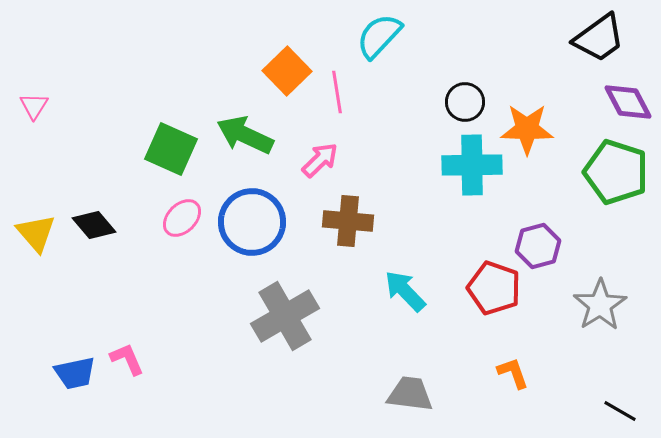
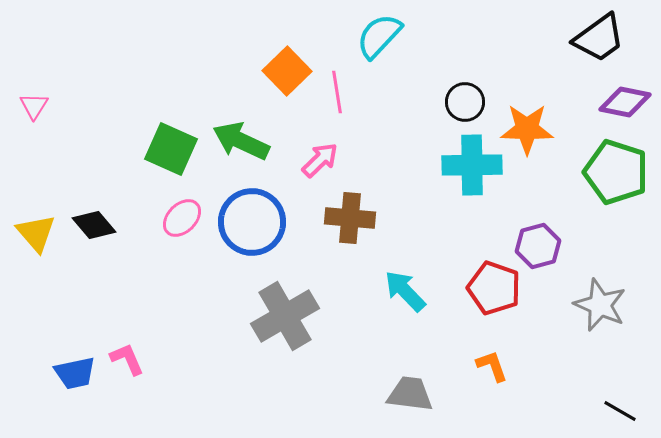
purple diamond: moved 3 px left; rotated 51 degrees counterclockwise
green arrow: moved 4 px left, 6 px down
brown cross: moved 2 px right, 3 px up
gray star: rotated 16 degrees counterclockwise
orange L-shape: moved 21 px left, 7 px up
